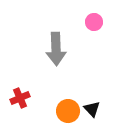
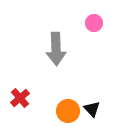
pink circle: moved 1 px down
red cross: rotated 18 degrees counterclockwise
